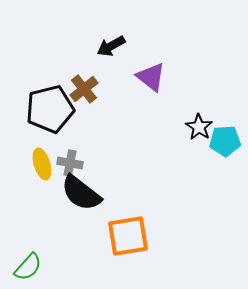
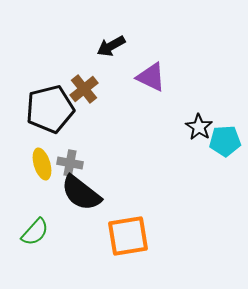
purple triangle: rotated 12 degrees counterclockwise
green semicircle: moved 7 px right, 35 px up
